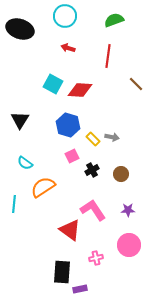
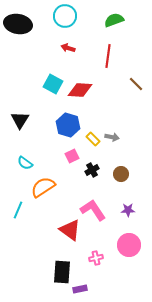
black ellipse: moved 2 px left, 5 px up; rotated 8 degrees counterclockwise
cyan line: moved 4 px right, 6 px down; rotated 18 degrees clockwise
